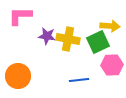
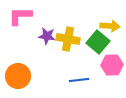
green square: rotated 25 degrees counterclockwise
